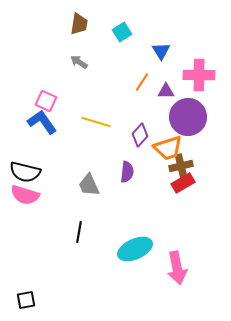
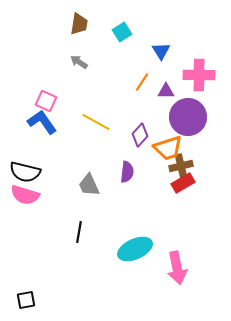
yellow line: rotated 12 degrees clockwise
